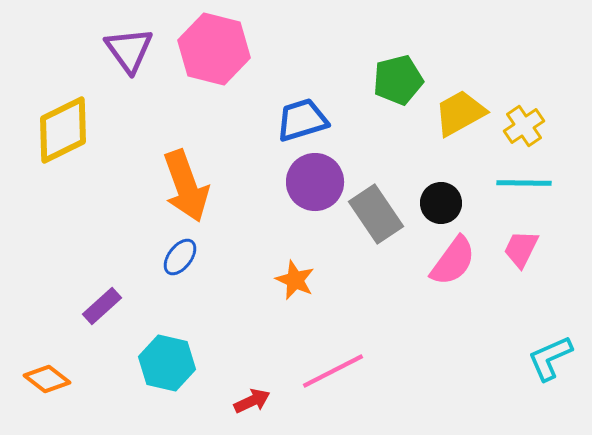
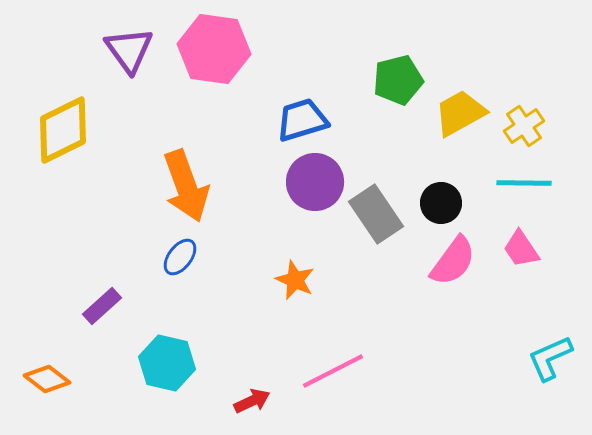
pink hexagon: rotated 6 degrees counterclockwise
pink trapezoid: rotated 60 degrees counterclockwise
